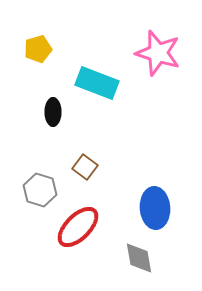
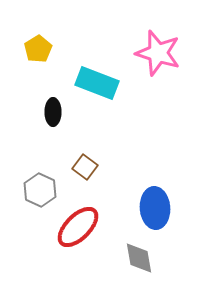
yellow pentagon: rotated 16 degrees counterclockwise
gray hexagon: rotated 8 degrees clockwise
